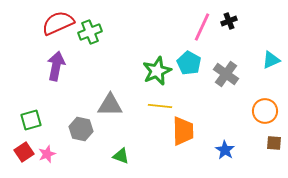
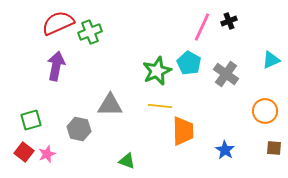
gray hexagon: moved 2 px left
brown square: moved 5 px down
red square: rotated 18 degrees counterclockwise
green triangle: moved 6 px right, 5 px down
